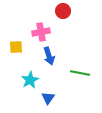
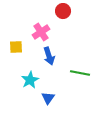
pink cross: rotated 24 degrees counterclockwise
